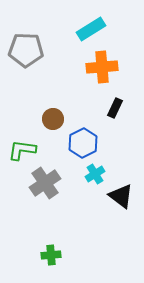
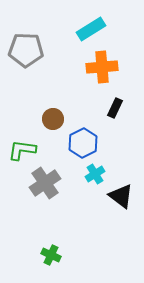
green cross: rotated 30 degrees clockwise
